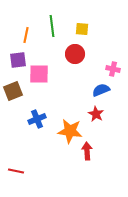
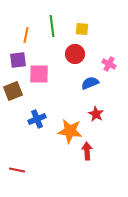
pink cross: moved 4 px left, 5 px up; rotated 16 degrees clockwise
blue semicircle: moved 11 px left, 7 px up
red line: moved 1 px right, 1 px up
